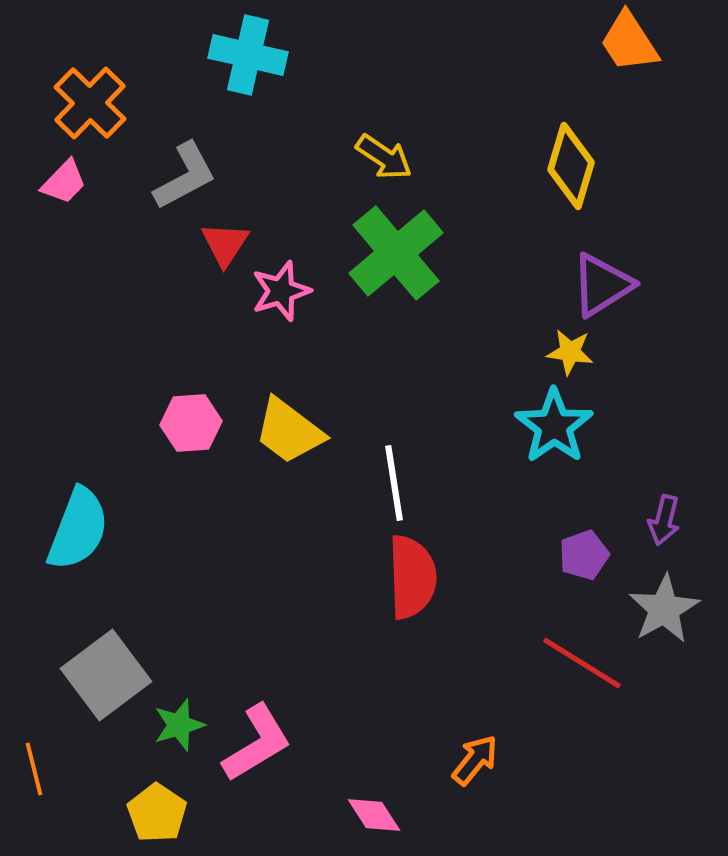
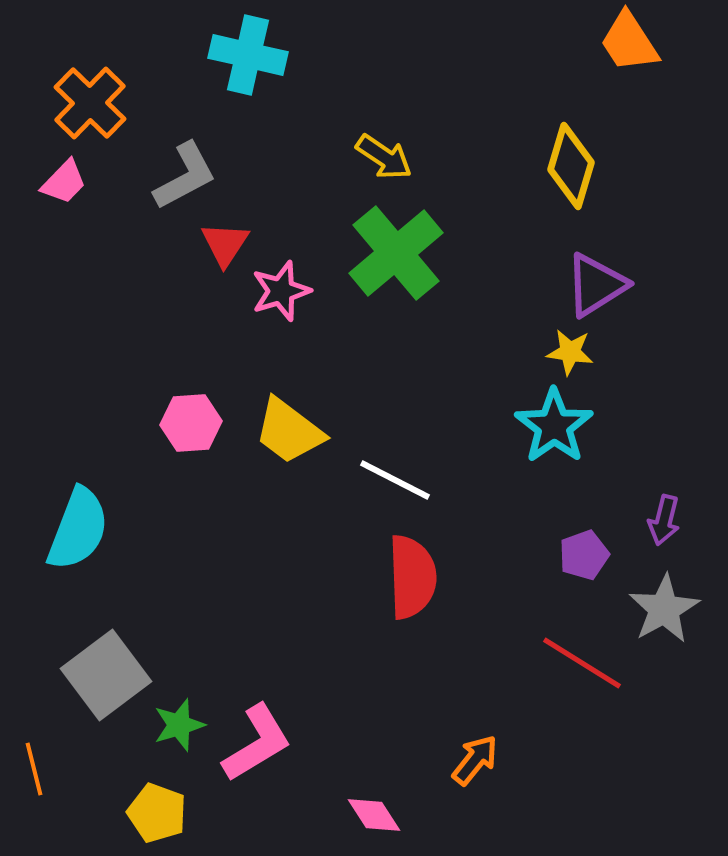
purple triangle: moved 6 px left
white line: moved 1 px right, 3 px up; rotated 54 degrees counterclockwise
yellow pentagon: rotated 14 degrees counterclockwise
